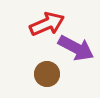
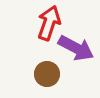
red arrow: moved 2 px right, 1 px up; rotated 48 degrees counterclockwise
